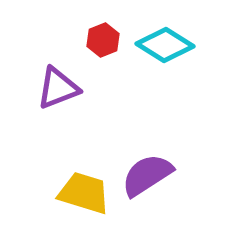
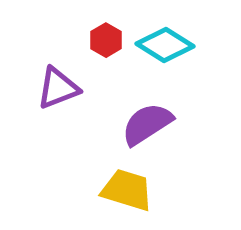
red hexagon: moved 3 px right; rotated 8 degrees counterclockwise
purple semicircle: moved 51 px up
yellow trapezoid: moved 43 px right, 3 px up
